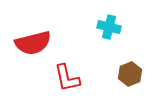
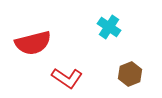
cyan cross: rotated 20 degrees clockwise
red L-shape: rotated 44 degrees counterclockwise
